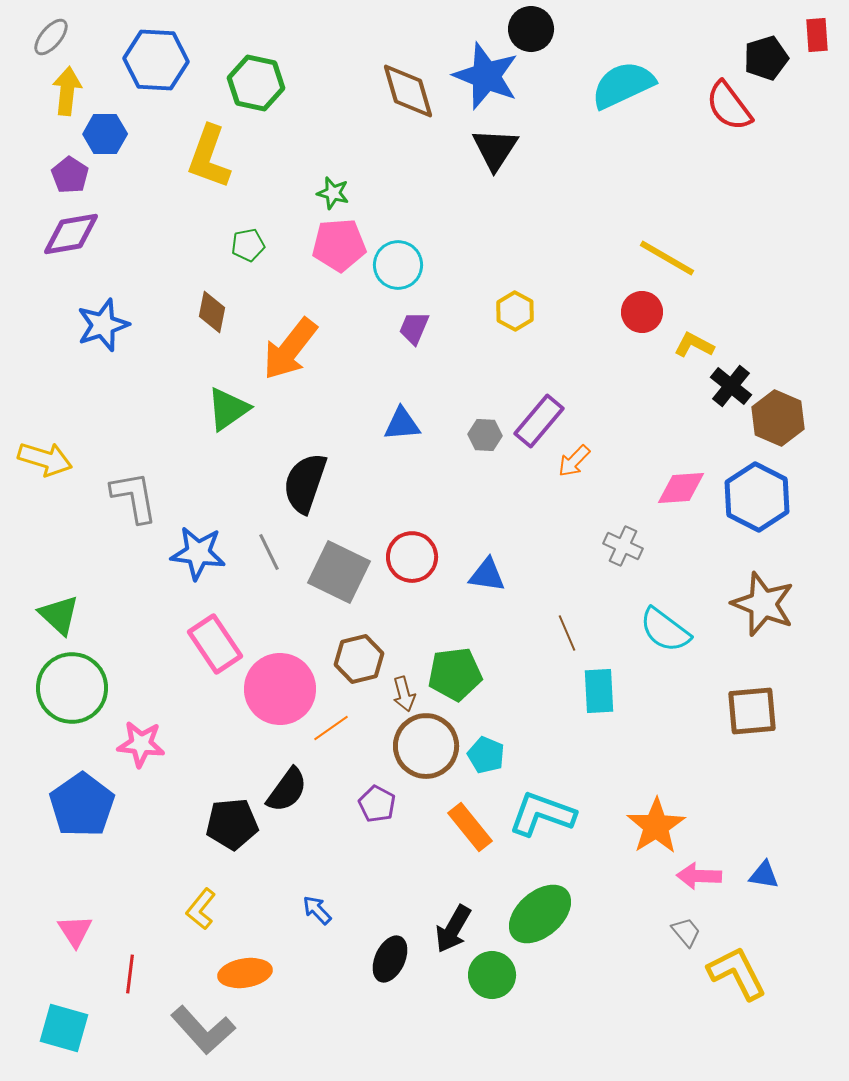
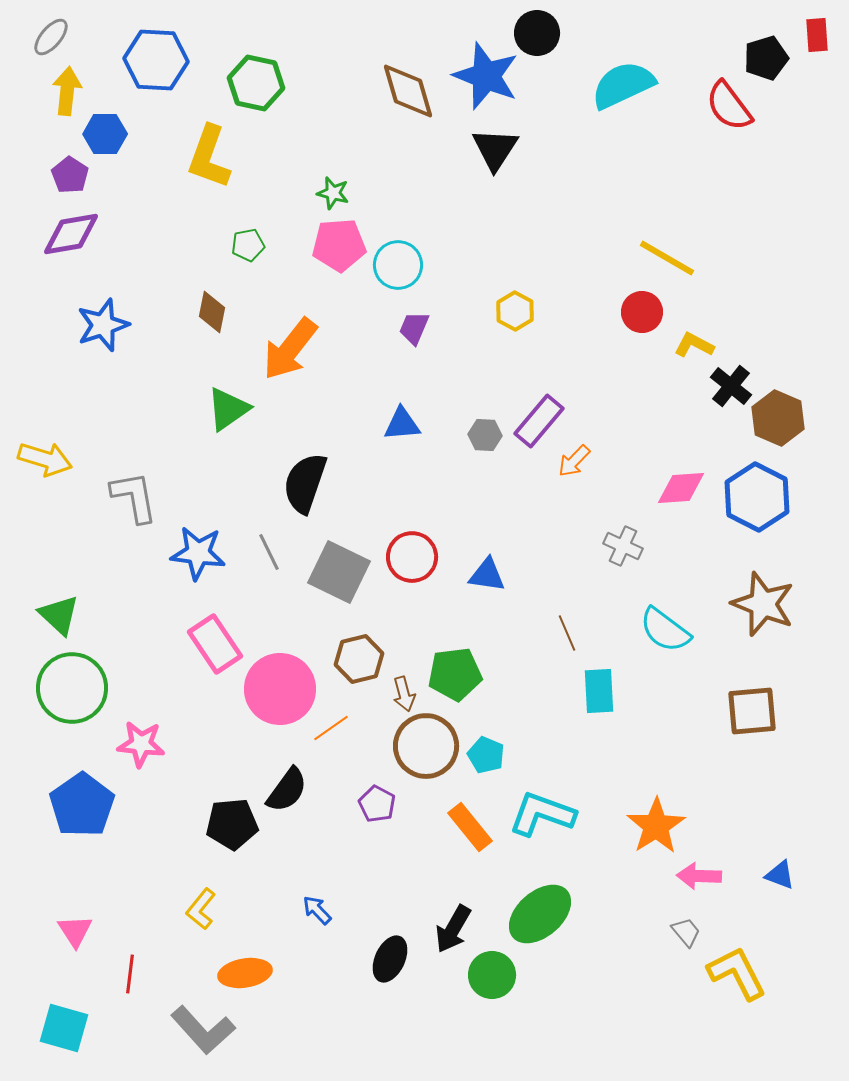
black circle at (531, 29): moved 6 px right, 4 px down
blue triangle at (764, 875): moved 16 px right; rotated 12 degrees clockwise
